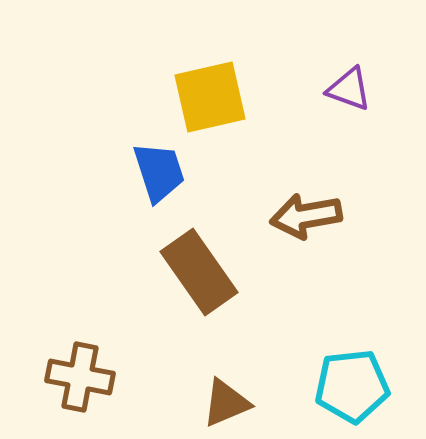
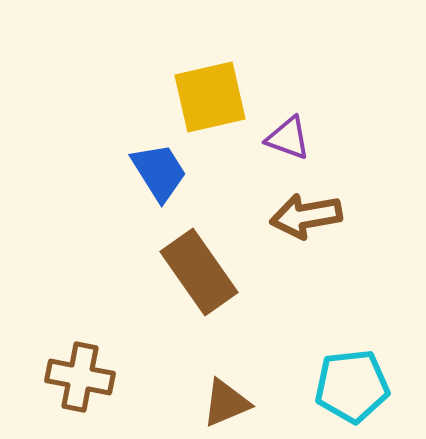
purple triangle: moved 61 px left, 49 px down
blue trapezoid: rotated 14 degrees counterclockwise
